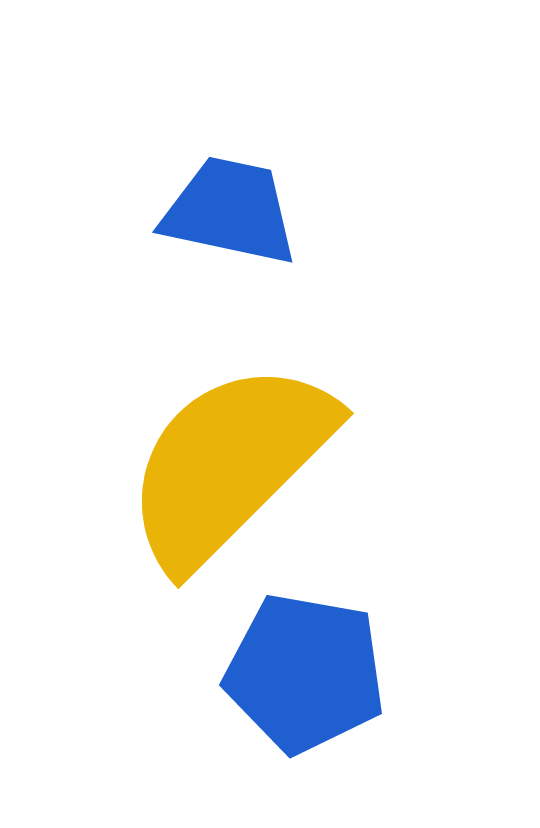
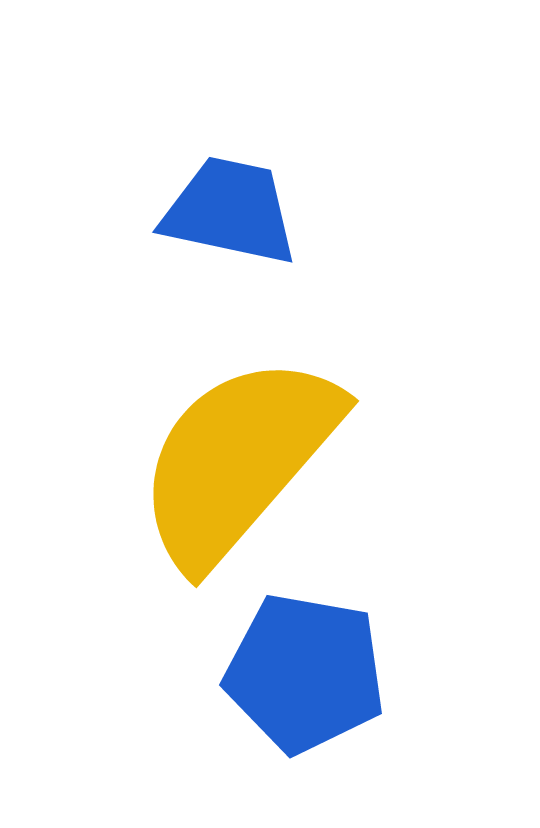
yellow semicircle: moved 9 px right, 4 px up; rotated 4 degrees counterclockwise
